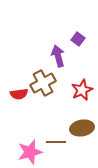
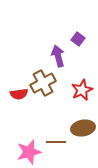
brown ellipse: moved 1 px right
pink star: moved 1 px left
